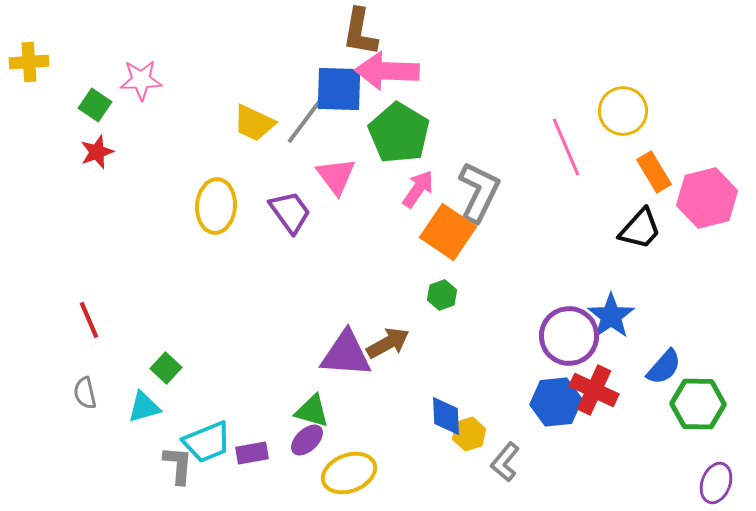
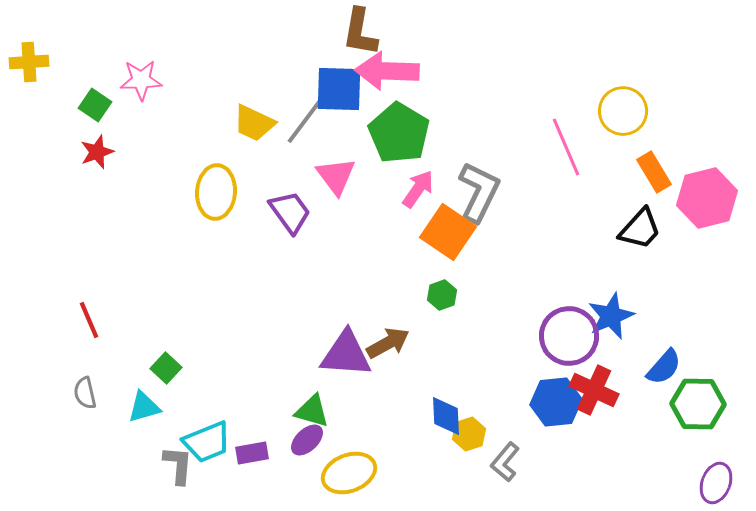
yellow ellipse at (216, 206): moved 14 px up
blue star at (611, 316): rotated 12 degrees clockwise
